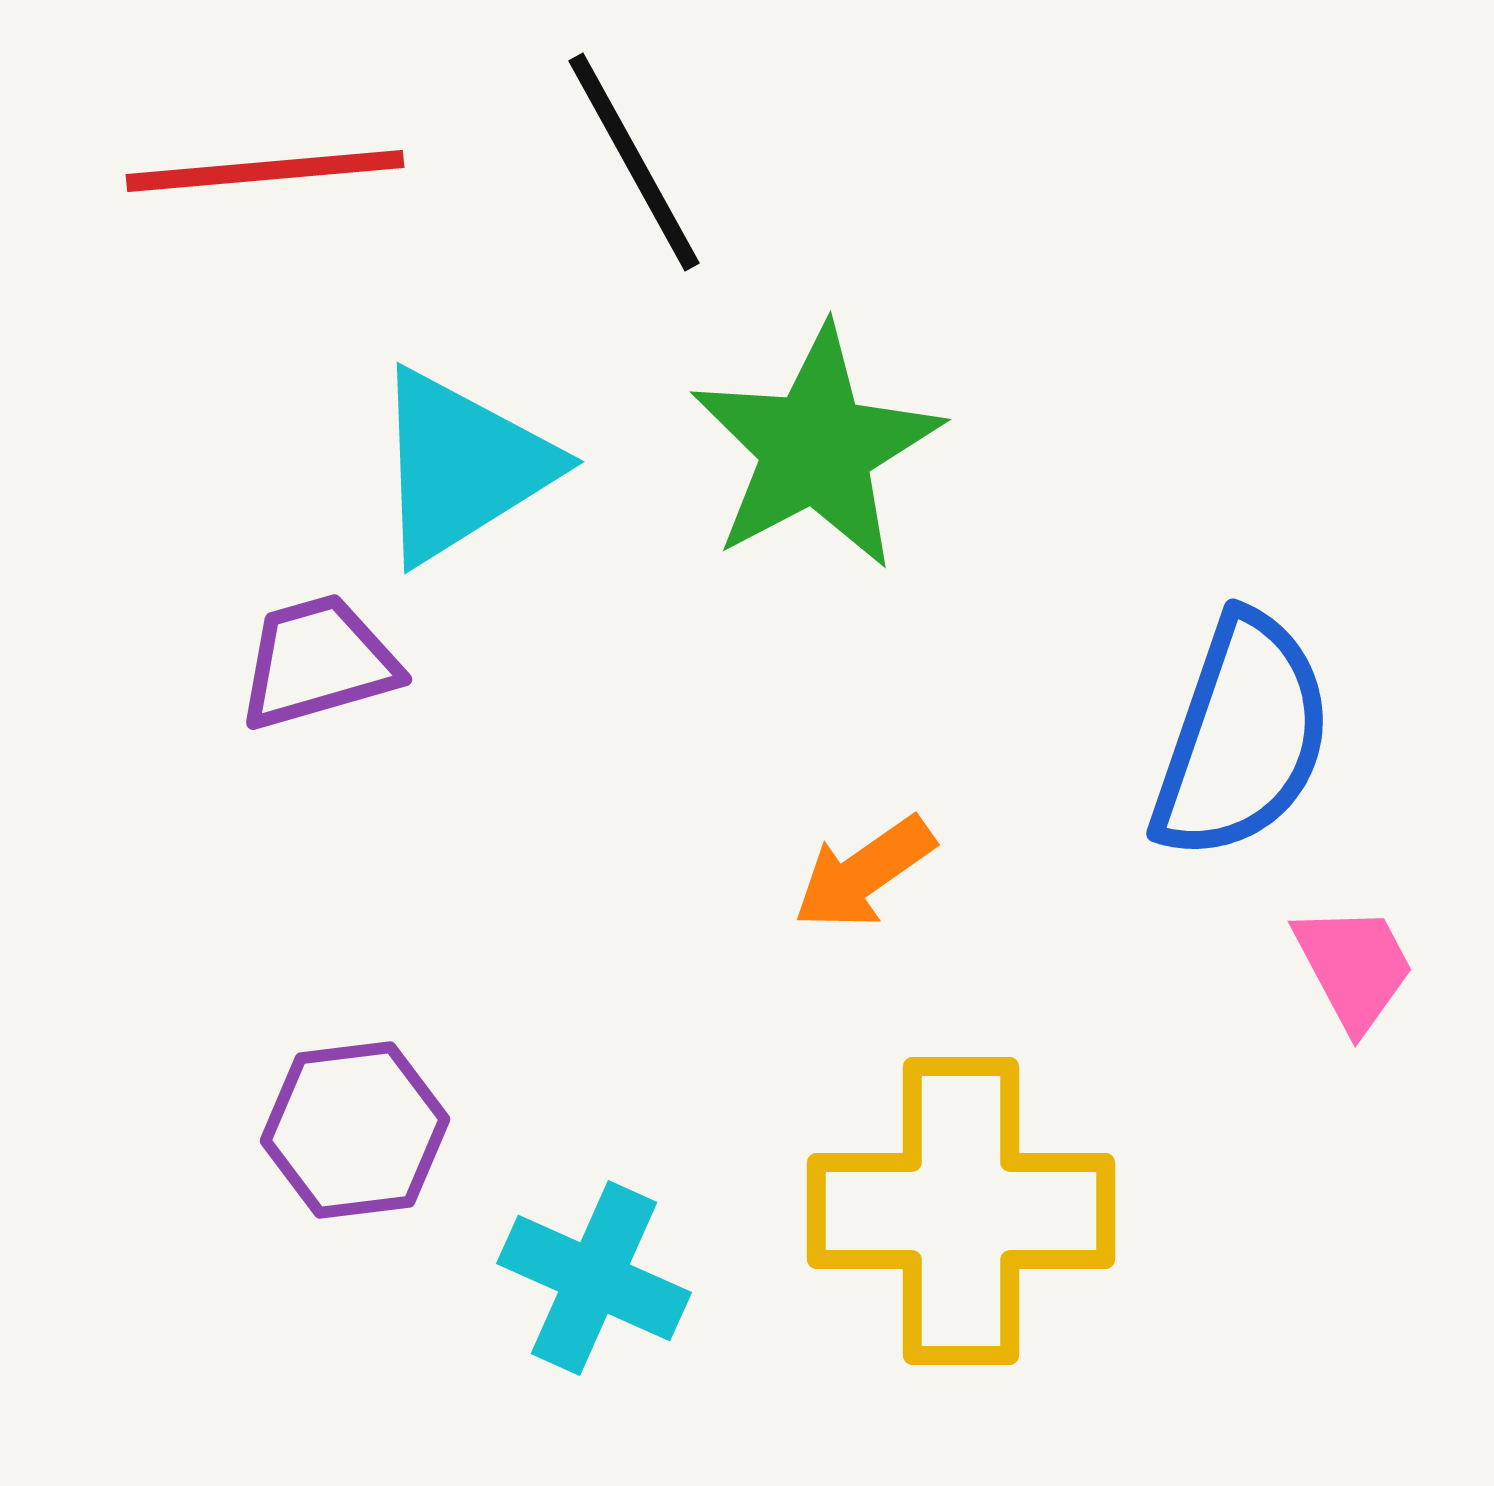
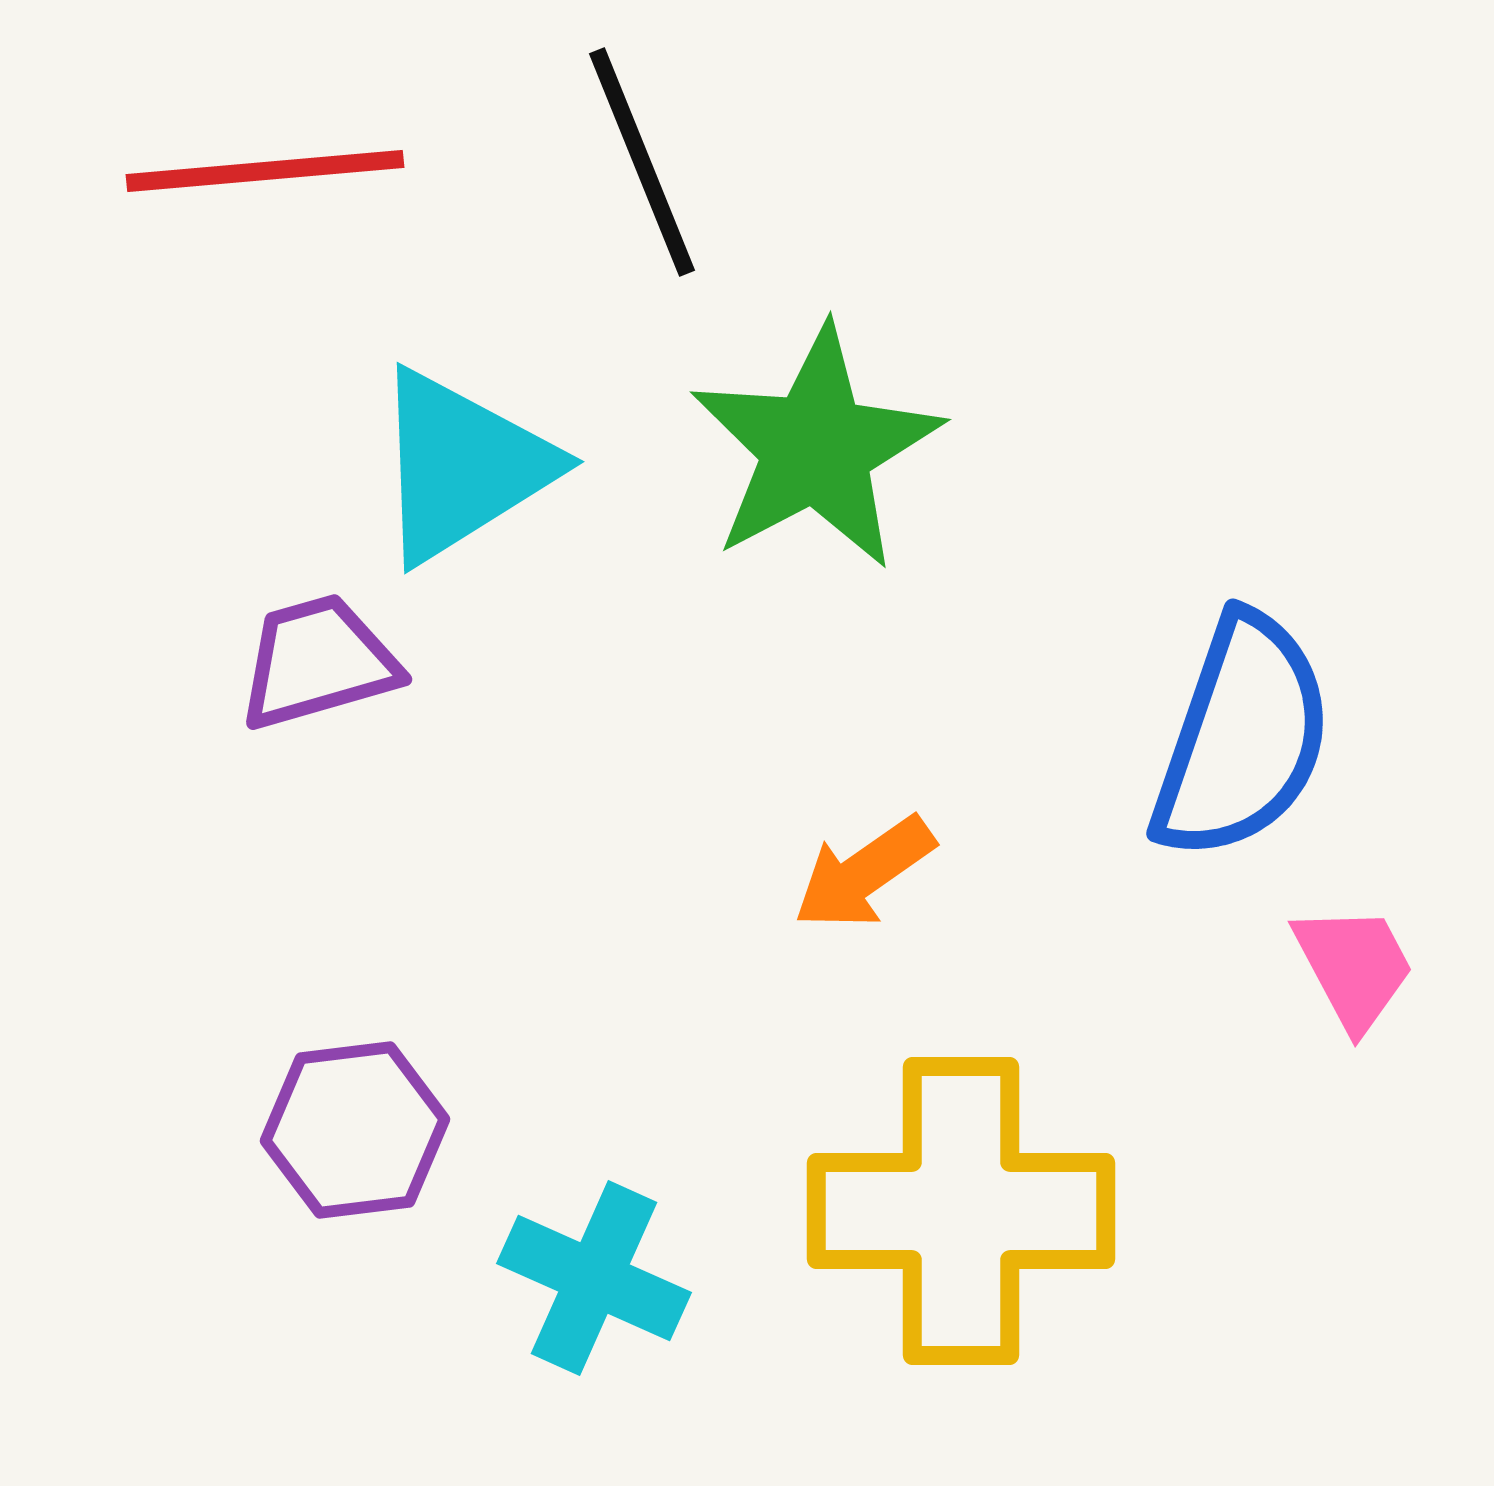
black line: moved 8 px right; rotated 7 degrees clockwise
